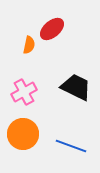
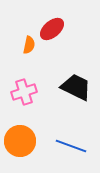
pink cross: rotated 10 degrees clockwise
orange circle: moved 3 px left, 7 px down
